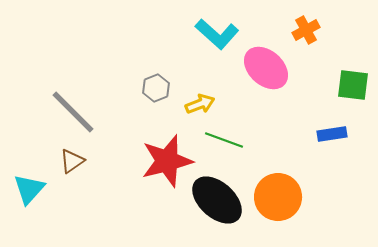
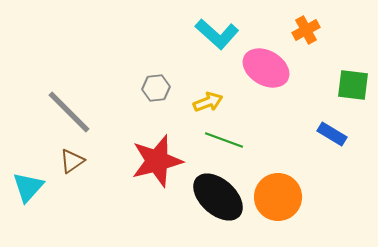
pink ellipse: rotated 12 degrees counterclockwise
gray hexagon: rotated 16 degrees clockwise
yellow arrow: moved 8 px right, 2 px up
gray line: moved 4 px left
blue rectangle: rotated 40 degrees clockwise
red star: moved 10 px left
cyan triangle: moved 1 px left, 2 px up
black ellipse: moved 1 px right, 3 px up
